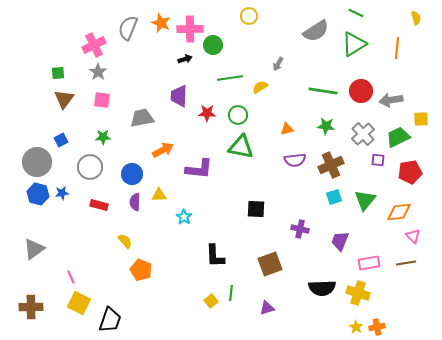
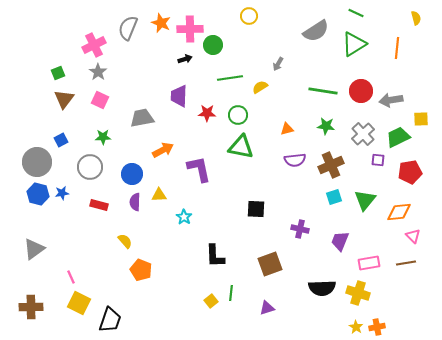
green square at (58, 73): rotated 16 degrees counterclockwise
pink square at (102, 100): moved 2 px left; rotated 18 degrees clockwise
purple L-shape at (199, 169): rotated 108 degrees counterclockwise
